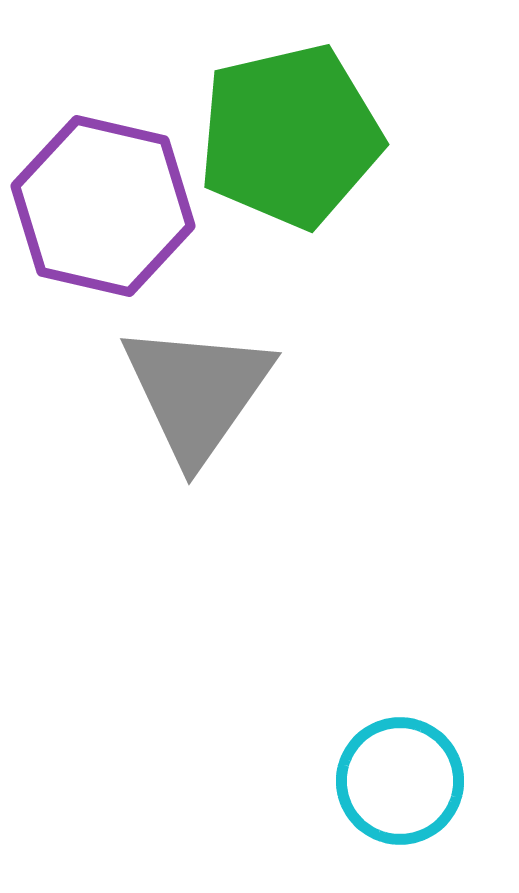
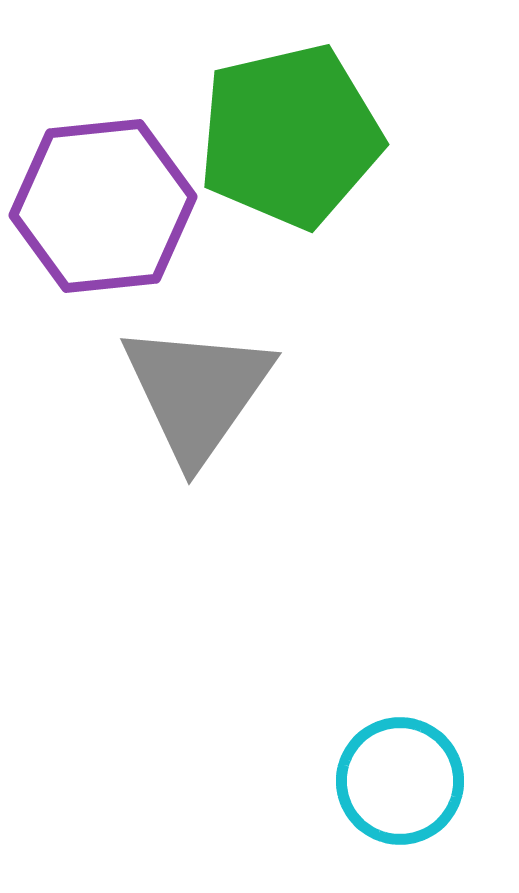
purple hexagon: rotated 19 degrees counterclockwise
